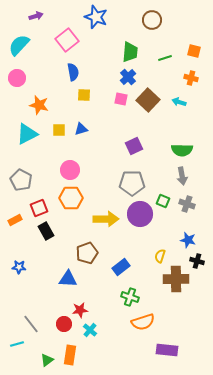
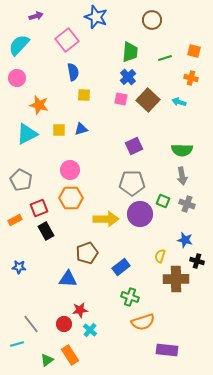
blue star at (188, 240): moved 3 px left
orange rectangle at (70, 355): rotated 42 degrees counterclockwise
